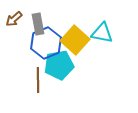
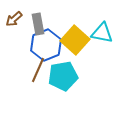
blue hexagon: moved 2 px down
cyan pentagon: moved 4 px right, 11 px down
brown line: moved 10 px up; rotated 25 degrees clockwise
